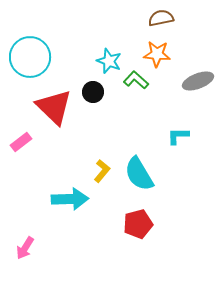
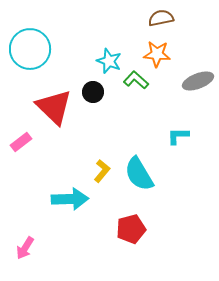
cyan circle: moved 8 px up
red pentagon: moved 7 px left, 5 px down
